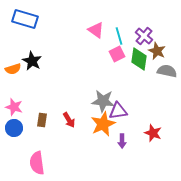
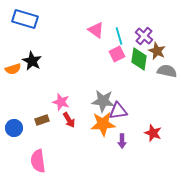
pink star: moved 47 px right, 5 px up
brown rectangle: rotated 64 degrees clockwise
orange star: rotated 20 degrees clockwise
pink semicircle: moved 1 px right, 2 px up
